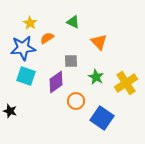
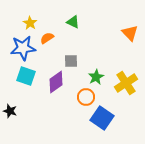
orange triangle: moved 31 px right, 9 px up
green star: rotated 14 degrees clockwise
orange circle: moved 10 px right, 4 px up
